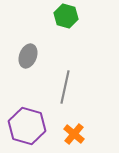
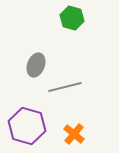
green hexagon: moved 6 px right, 2 px down
gray ellipse: moved 8 px right, 9 px down
gray line: rotated 64 degrees clockwise
